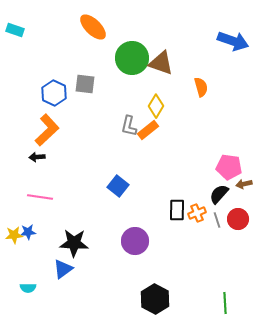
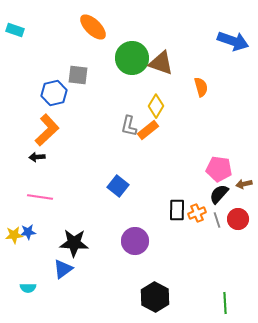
gray square: moved 7 px left, 9 px up
blue hexagon: rotated 20 degrees clockwise
pink pentagon: moved 10 px left, 2 px down
black hexagon: moved 2 px up
